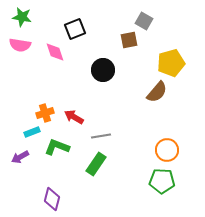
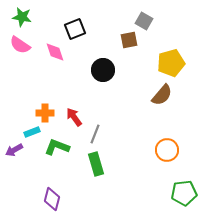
pink semicircle: rotated 25 degrees clockwise
brown semicircle: moved 5 px right, 3 px down
orange cross: rotated 18 degrees clockwise
red arrow: rotated 24 degrees clockwise
gray line: moved 6 px left, 2 px up; rotated 60 degrees counterclockwise
purple arrow: moved 6 px left, 7 px up
green rectangle: rotated 50 degrees counterclockwise
green pentagon: moved 22 px right, 12 px down; rotated 10 degrees counterclockwise
